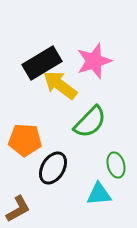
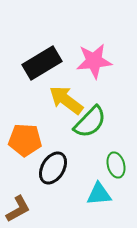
pink star: rotated 12 degrees clockwise
yellow arrow: moved 6 px right, 15 px down
